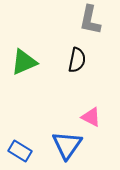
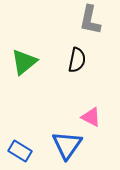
green triangle: rotated 16 degrees counterclockwise
